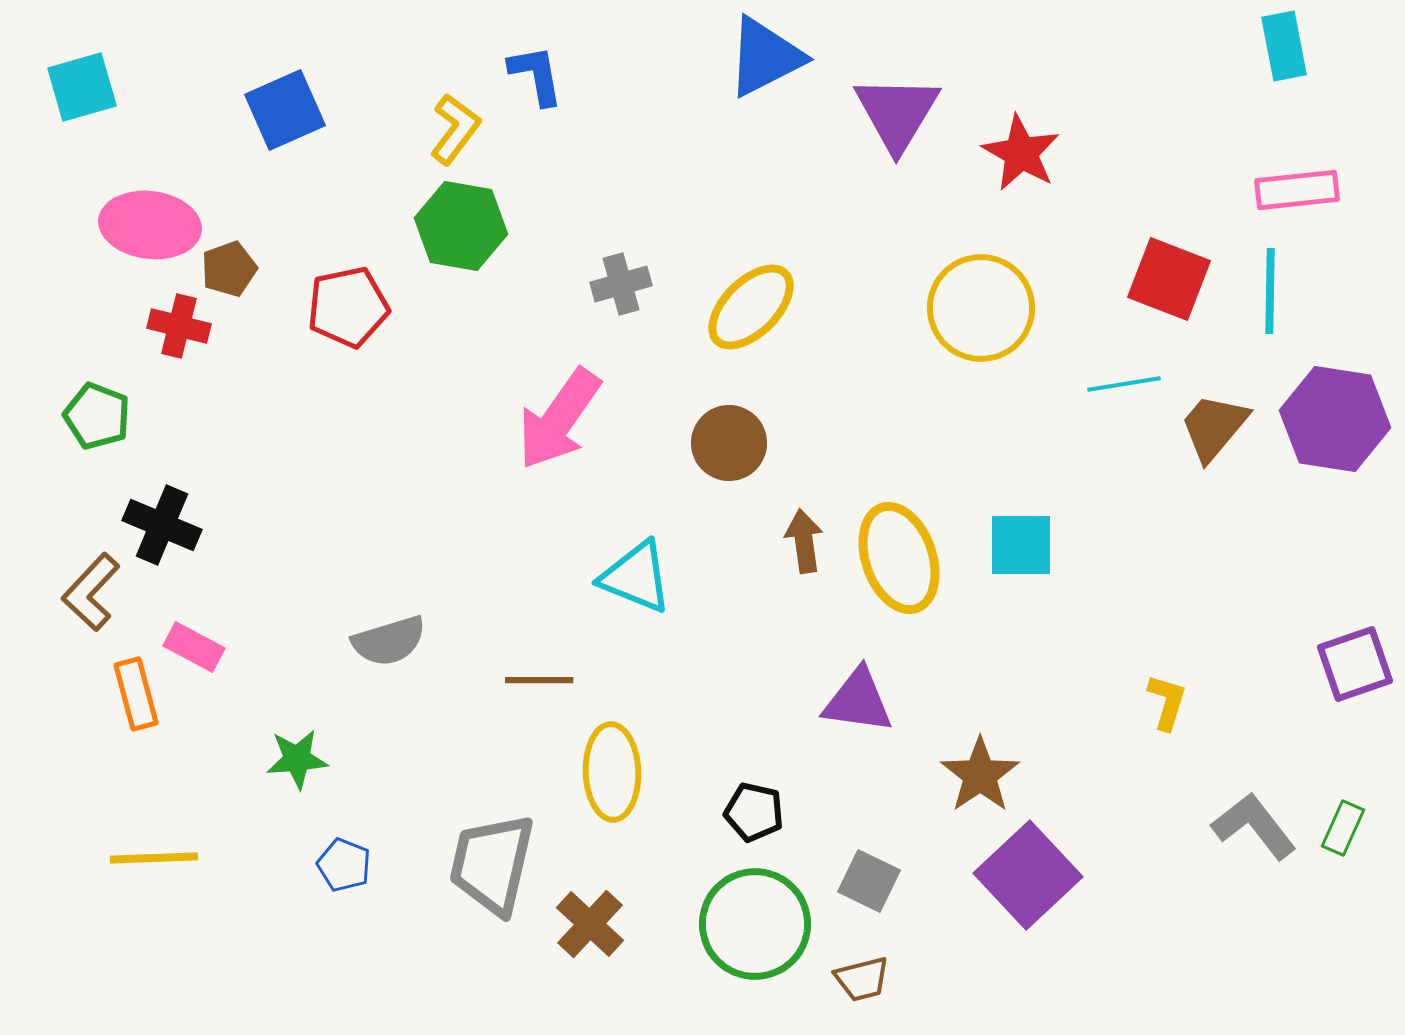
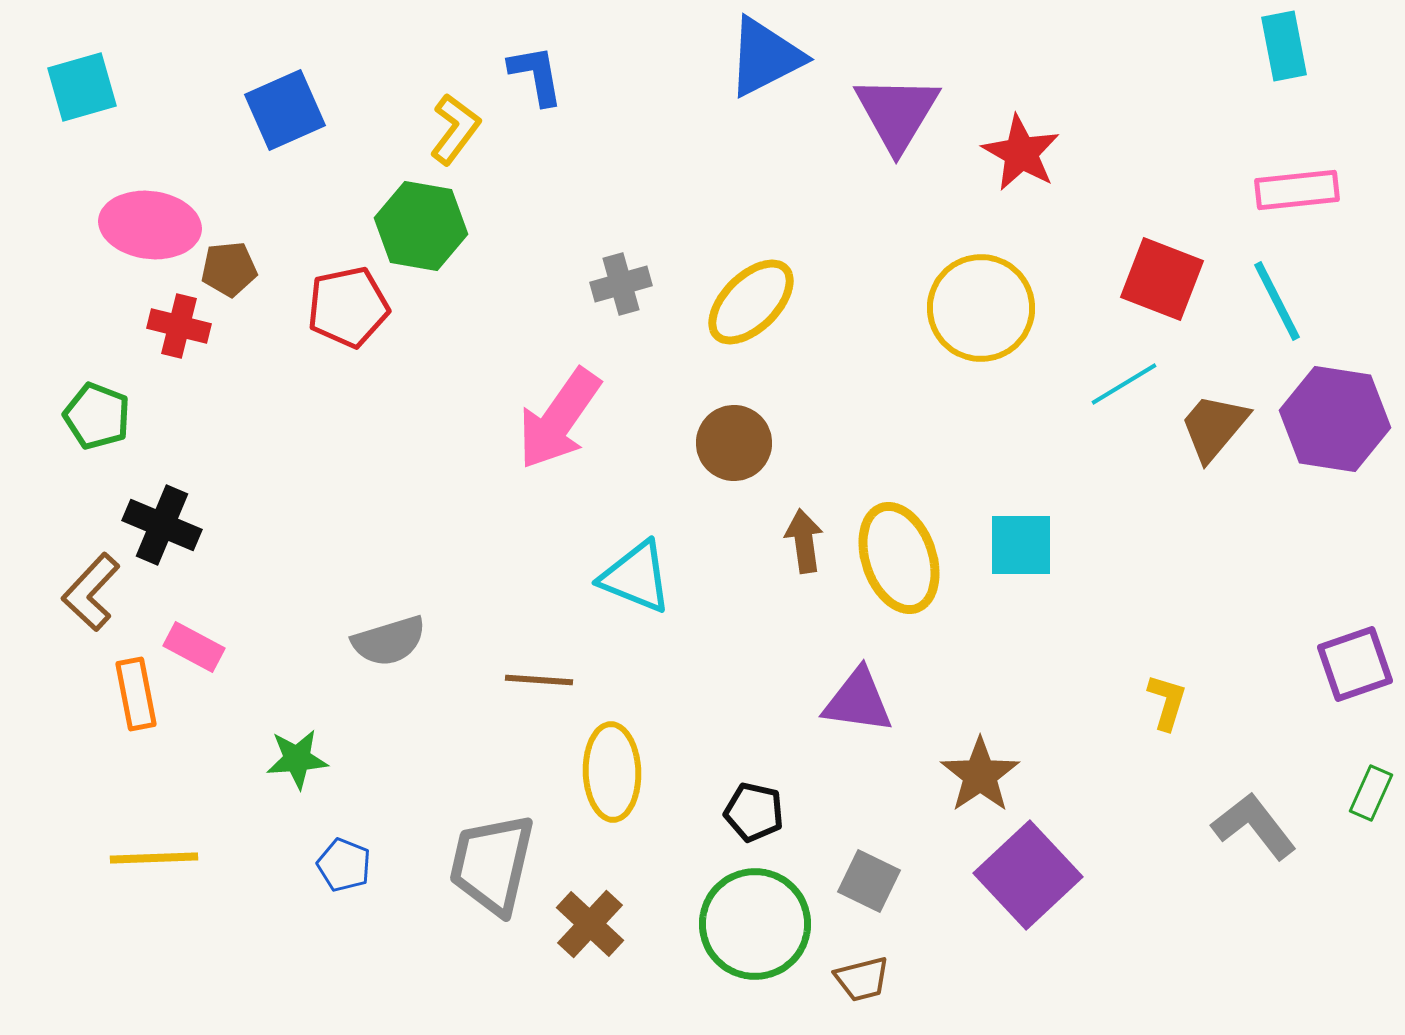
green hexagon at (461, 226): moved 40 px left
brown pentagon at (229, 269): rotated 14 degrees clockwise
red square at (1169, 279): moved 7 px left
cyan line at (1270, 291): moved 7 px right, 10 px down; rotated 28 degrees counterclockwise
yellow ellipse at (751, 307): moved 5 px up
cyan line at (1124, 384): rotated 22 degrees counterclockwise
brown circle at (729, 443): moved 5 px right
brown line at (539, 680): rotated 4 degrees clockwise
orange rectangle at (136, 694): rotated 4 degrees clockwise
green rectangle at (1343, 828): moved 28 px right, 35 px up
